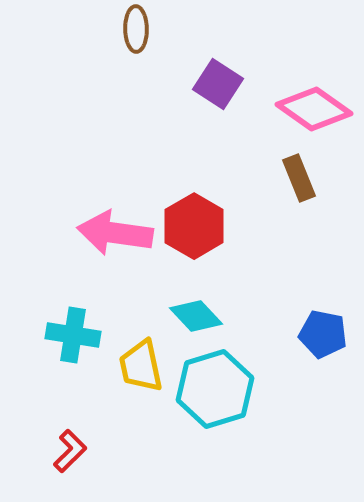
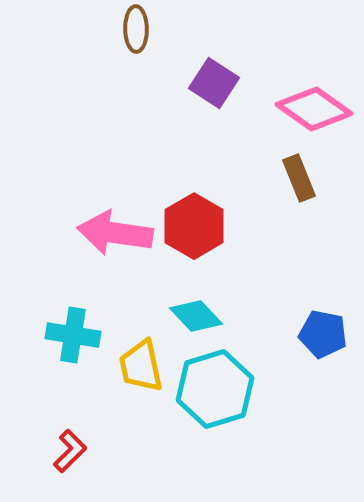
purple square: moved 4 px left, 1 px up
